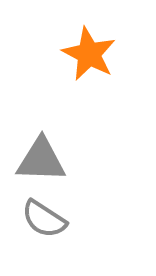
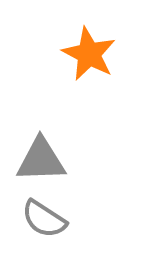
gray triangle: rotated 4 degrees counterclockwise
